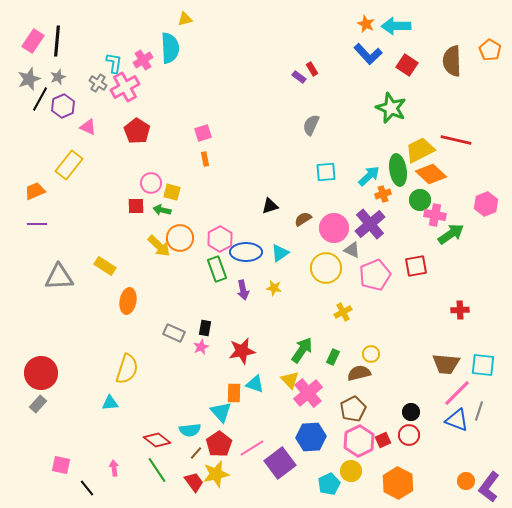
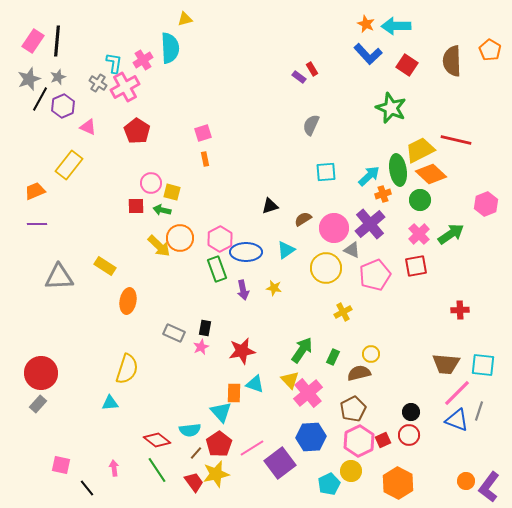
pink cross at (435, 215): moved 16 px left, 19 px down; rotated 35 degrees clockwise
cyan triangle at (280, 253): moved 6 px right, 3 px up
